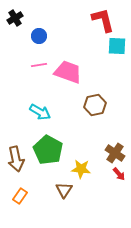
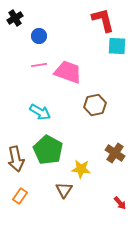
red arrow: moved 1 px right, 29 px down
